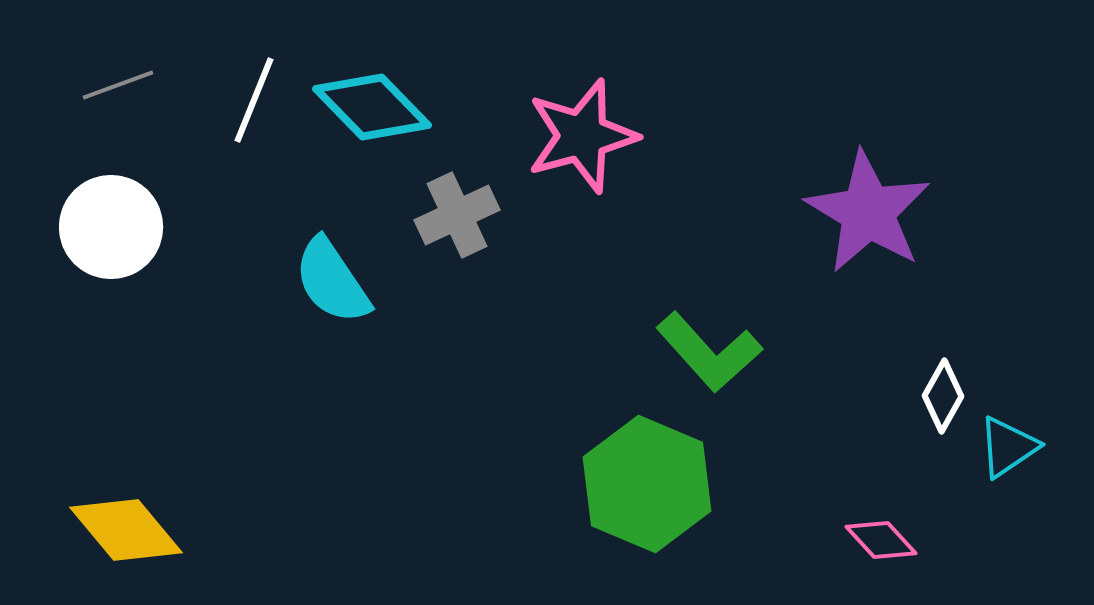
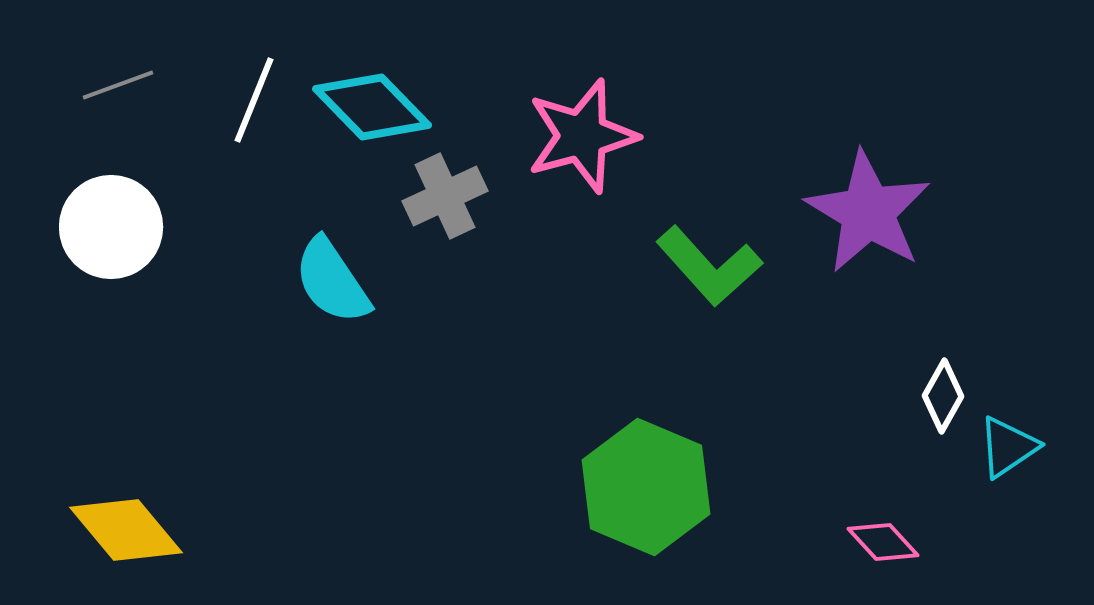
gray cross: moved 12 px left, 19 px up
green L-shape: moved 86 px up
green hexagon: moved 1 px left, 3 px down
pink diamond: moved 2 px right, 2 px down
